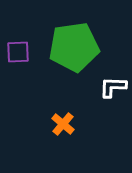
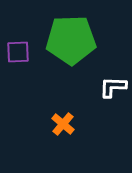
green pentagon: moved 3 px left, 7 px up; rotated 6 degrees clockwise
